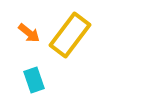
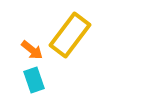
orange arrow: moved 3 px right, 17 px down
